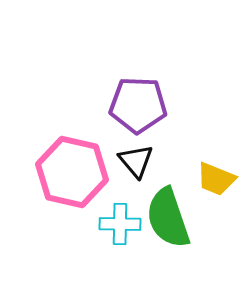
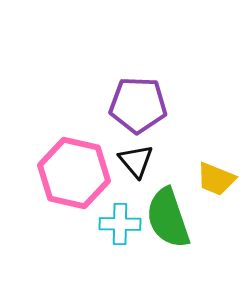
pink hexagon: moved 2 px right, 1 px down
